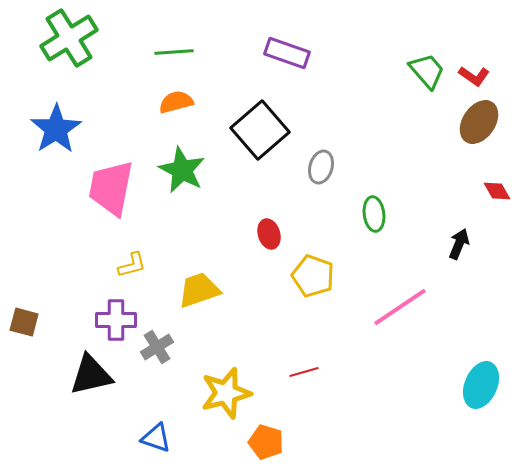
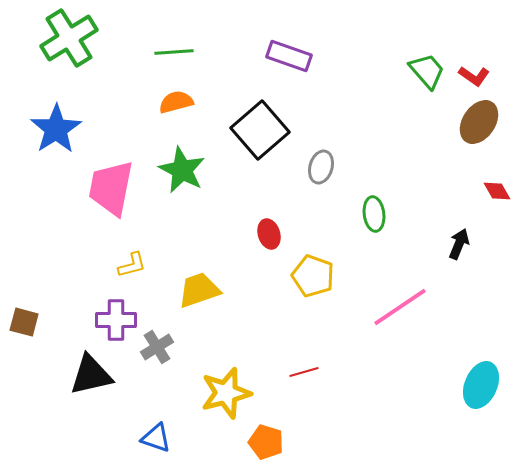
purple rectangle: moved 2 px right, 3 px down
